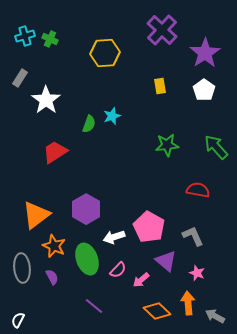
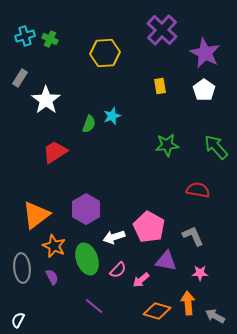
purple star: rotated 12 degrees counterclockwise
purple triangle: rotated 30 degrees counterclockwise
pink star: moved 3 px right; rotated 21 degrees counterclockwise
orange diamond: rotated 28 degrees counterclockwise
